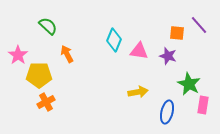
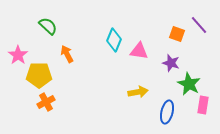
orange square: moved 1 px down; rotated 14 degrees clockwise
purple star: moved 3 px right, 7 px down
